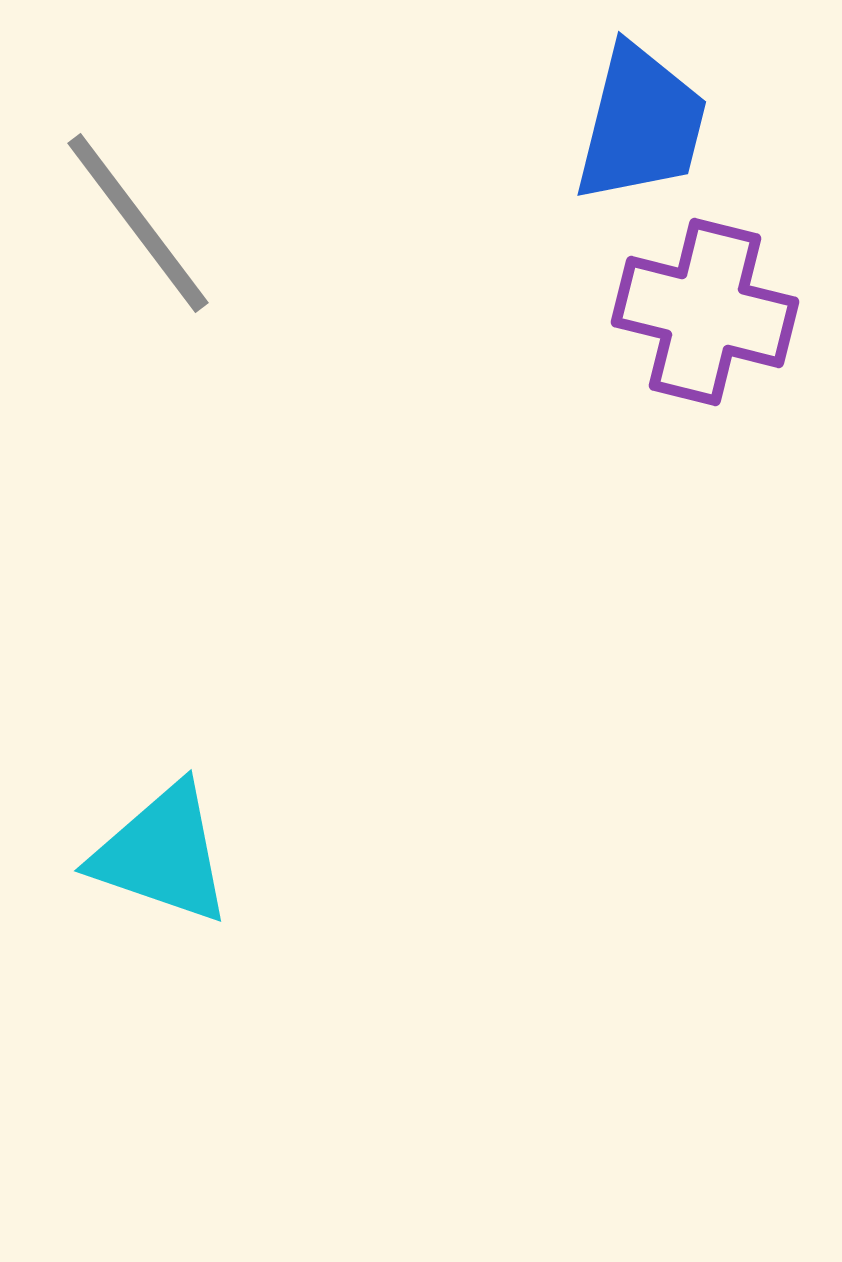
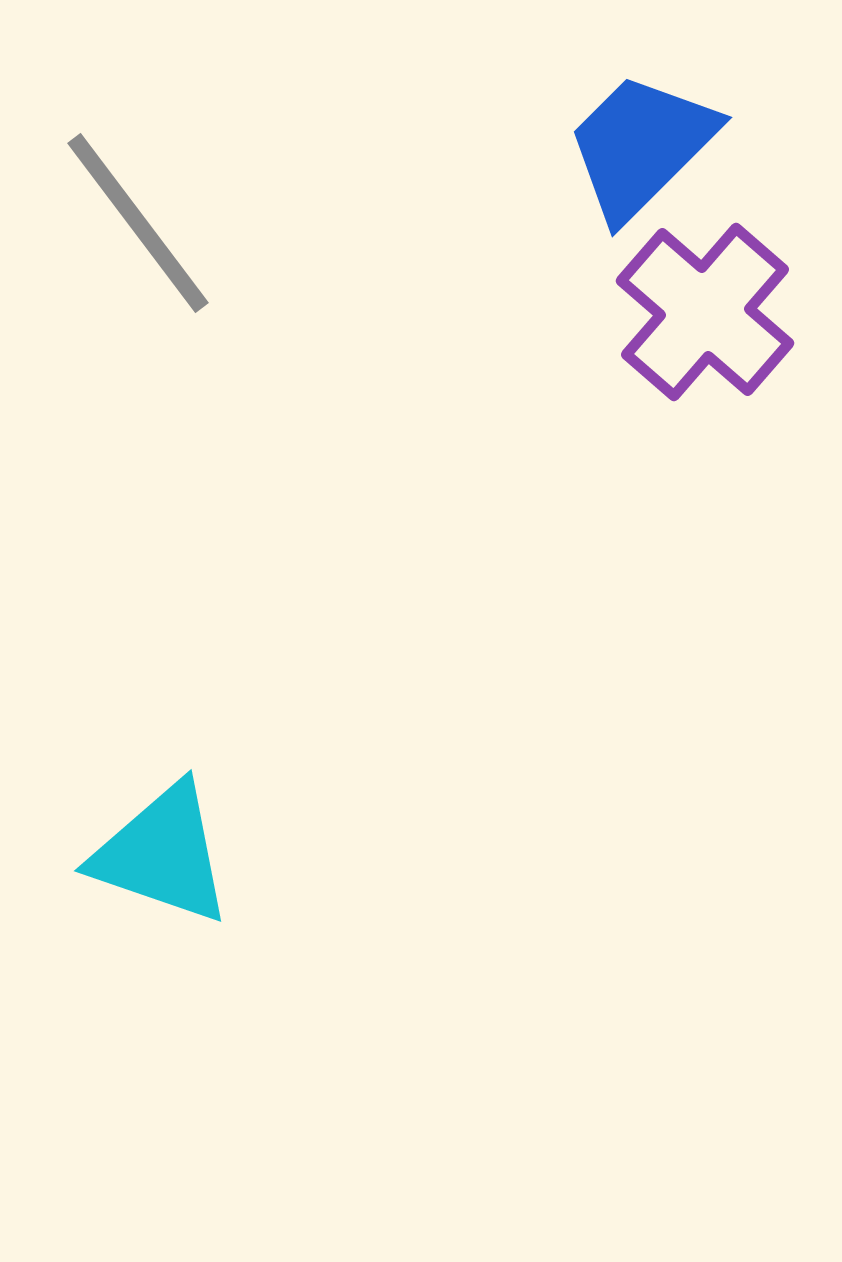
blue trapezoid: moved 22 px down; rotated 149 degrees counterclockwise
purple cross: rotated 27 degrees clockwise
